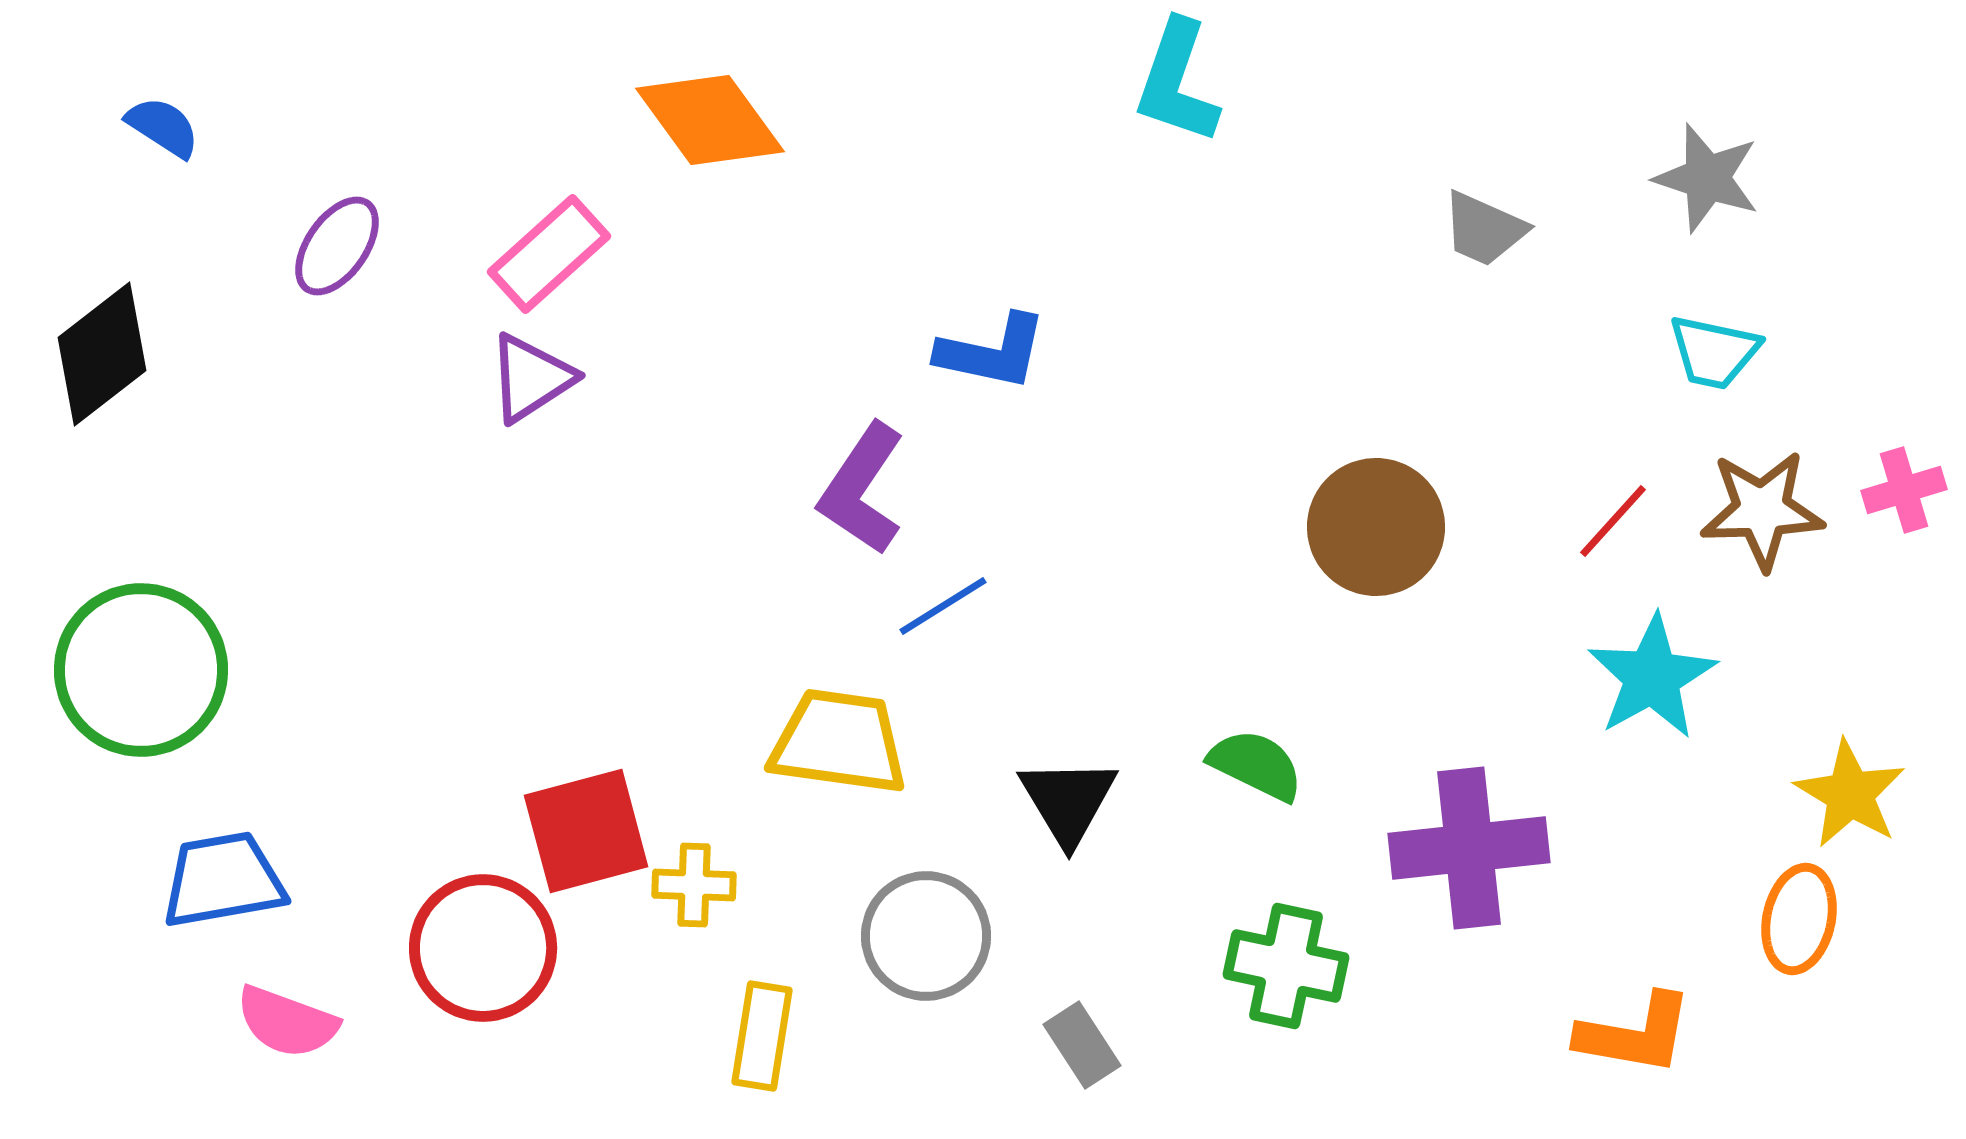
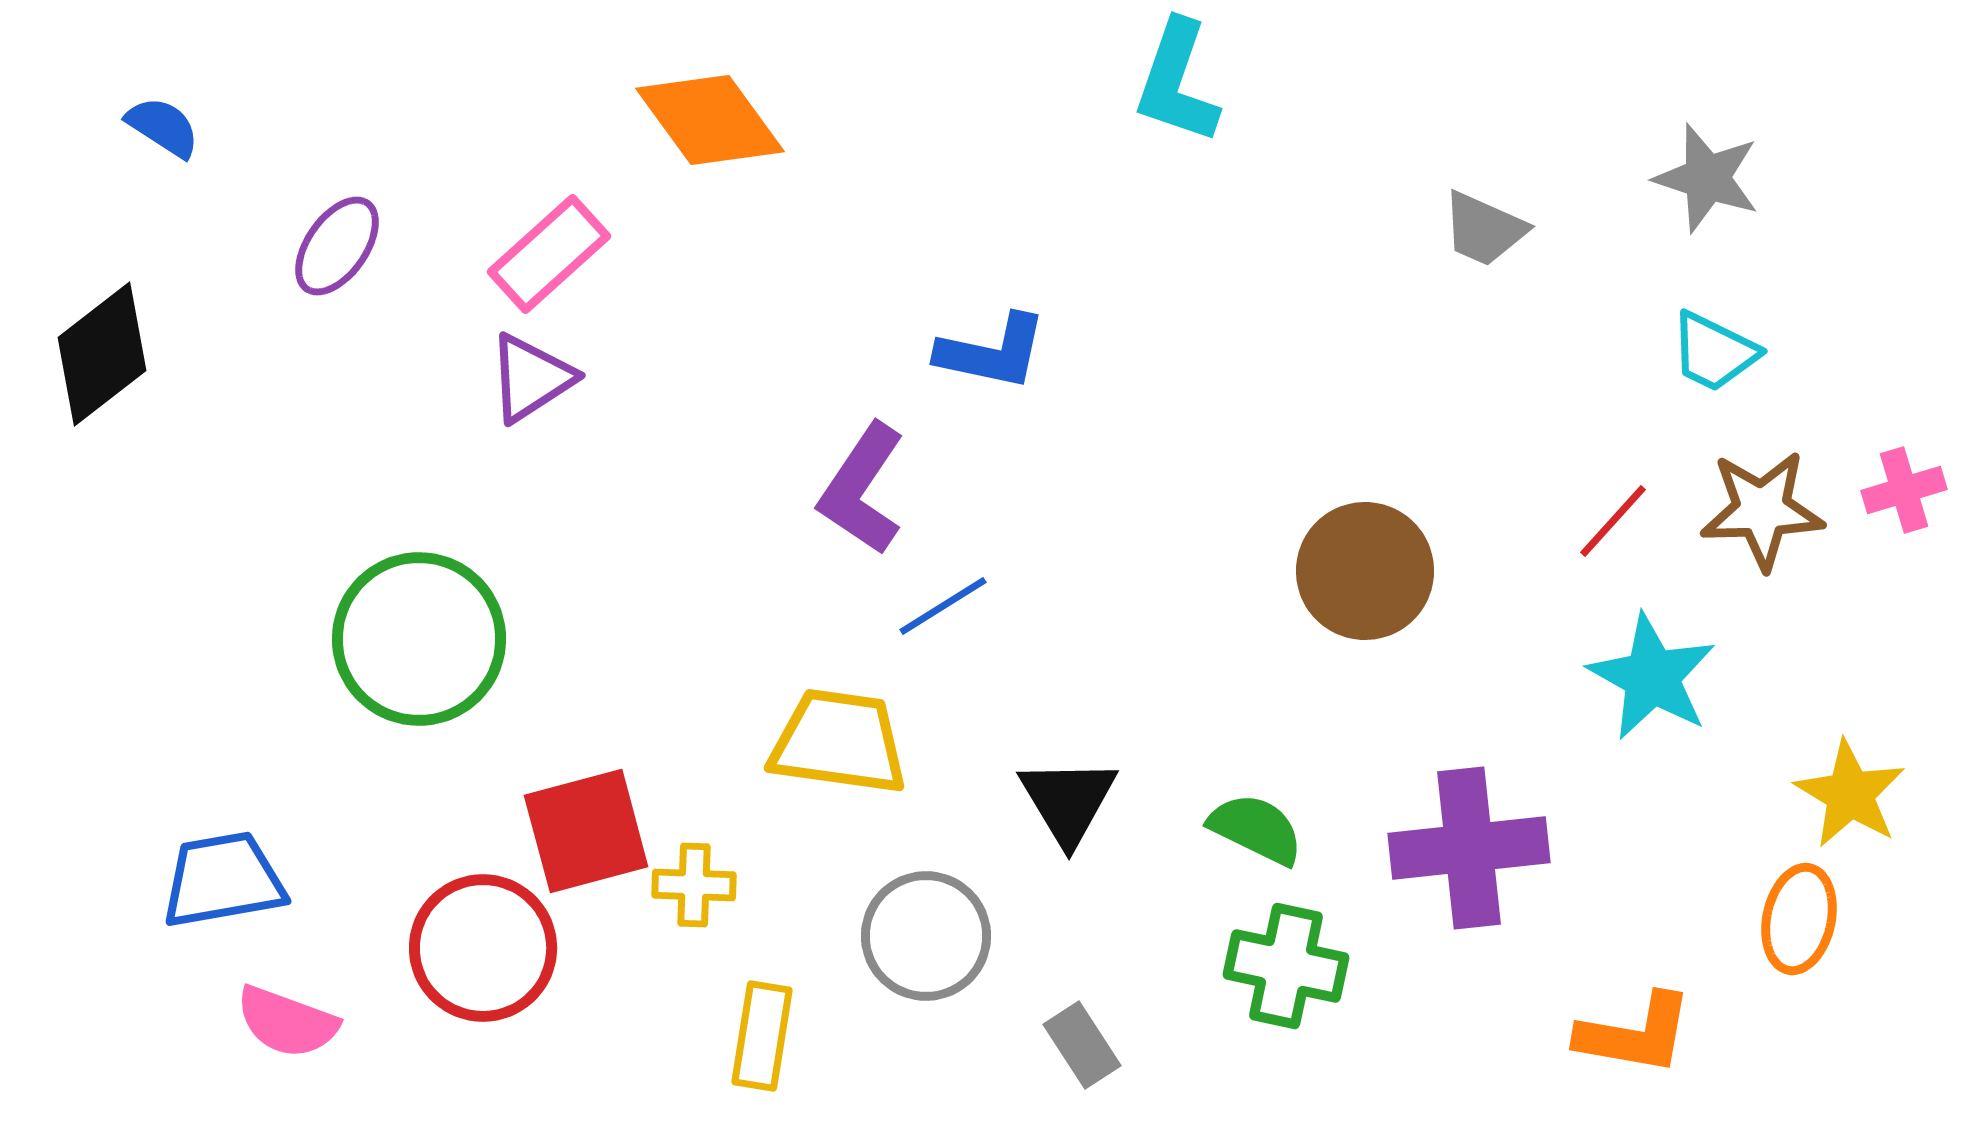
cyan trapezoid: rotated 14 degrees clockwise
brown circle: moved 11 px left, 44 px down
green circle: moved 278 px right, 31 px up
cyan star: rotated 14 degrees counterclockwise
green semicircle: moved 64 px down
